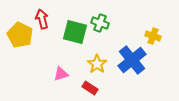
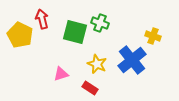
yellow star: rotated 12 degrees counterclockwise
